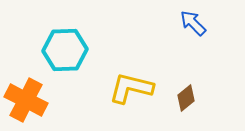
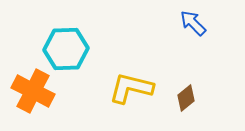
cyan hexagon: moved 1 px right, 1 px up
orange cross: moved 7 px right, 9 px up
